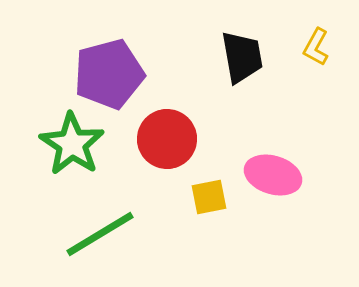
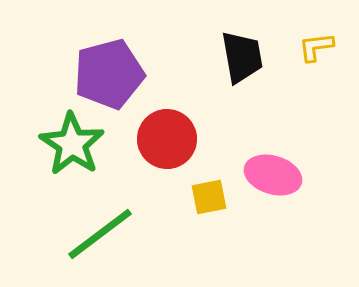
yellow L-shape: rotated 54 degrees clockwise
green line: rotated 6 degrees counterclockwise
